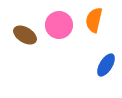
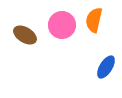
pink circle: moved 3 px right
blue ellipse: moved 2 px down
